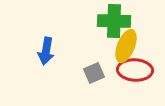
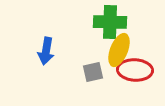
green cross: moved 4 px left, 1 px down
yellow ellipse: moved 7 px left, 4 px down
gray square: moved 1 px left, 1 px up; rotated 10 degrees clockwise
